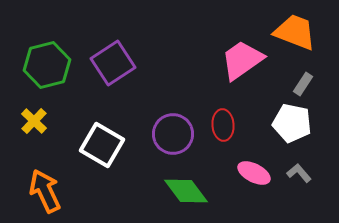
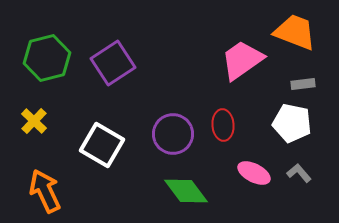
green hexagon: moved 7 px up
gray rectangle: rotated 50 degrees clockwise
